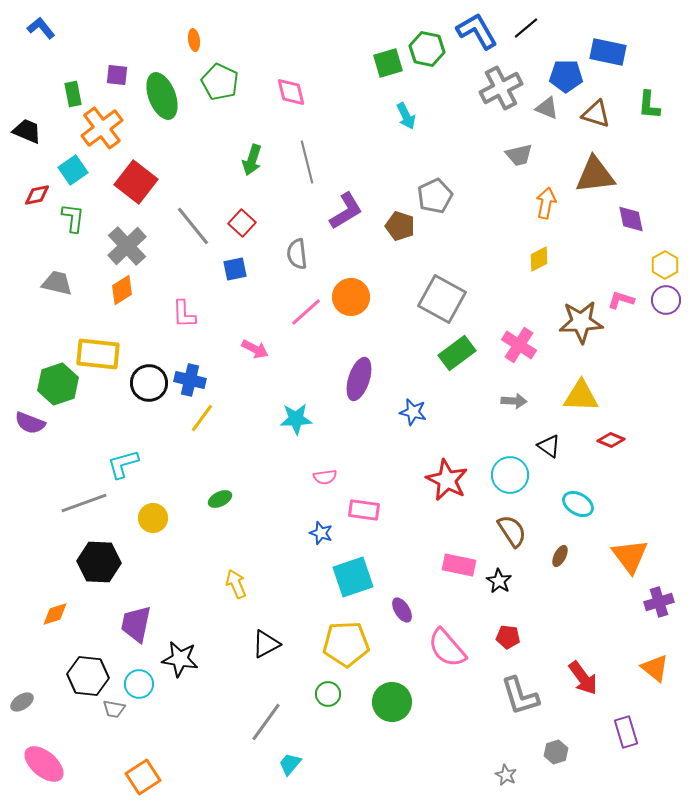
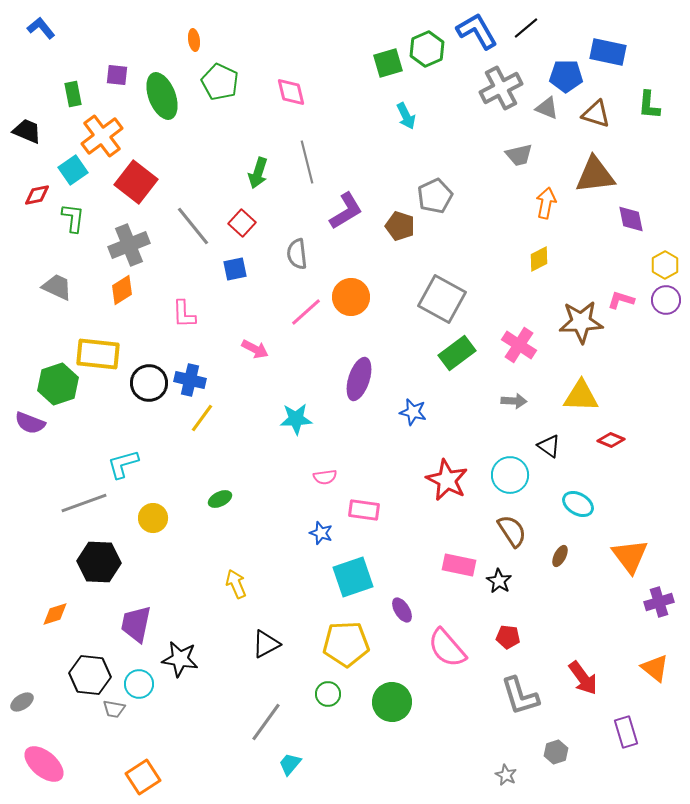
green hexagon at (427, 49): rotated 24 degrees clockwise
orange cross at (102, 128): moved 8 px down
green arrow at (252, 160): moved 6 px right, 13 px down
gray cross at (127, 246): moved 2 px right, 1 px up; rotated 21 degrees clockwise
gray trapezoid at (57, 283): moved 4 px down; rotated 12 degrees clockwise
black hexagon at (88, 676): moved 2 px right, 1 px up
